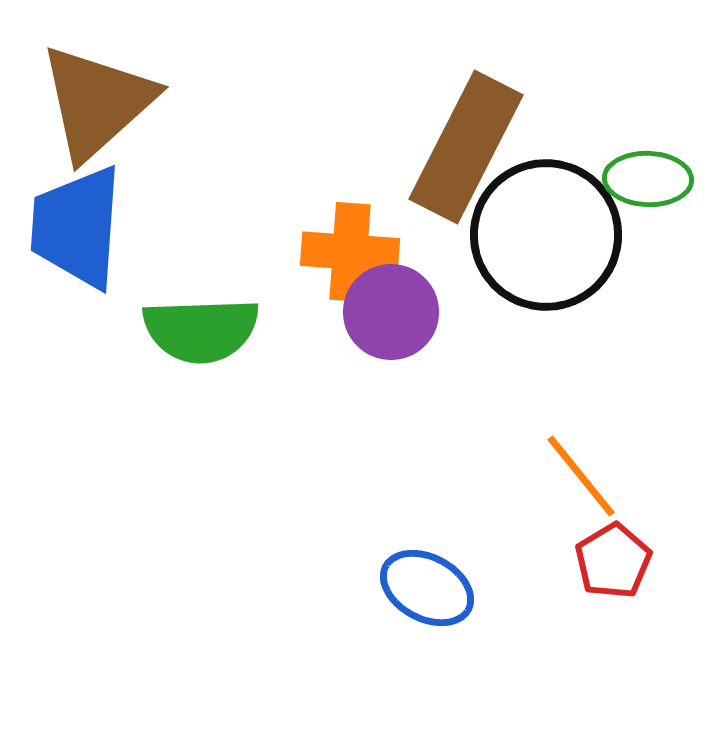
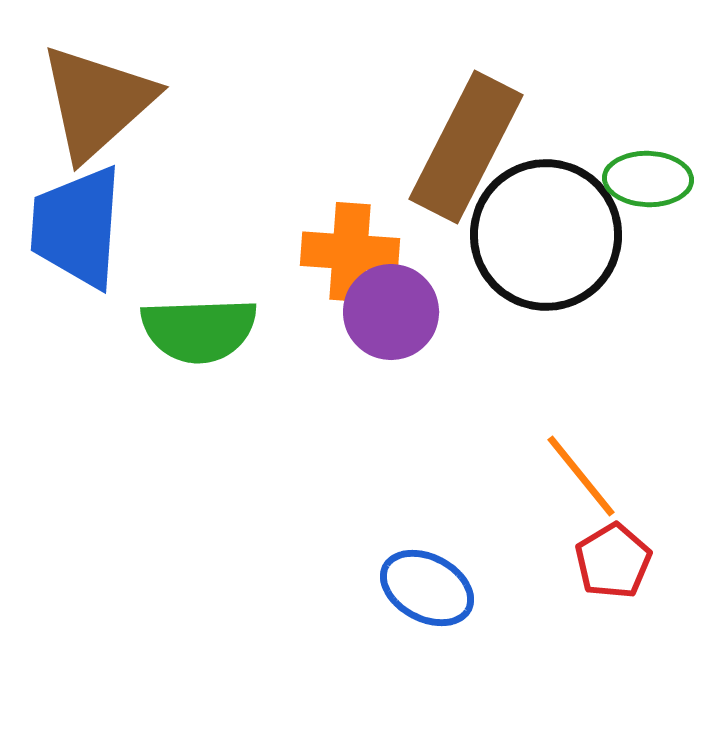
green semicircle: moved 2 px left
